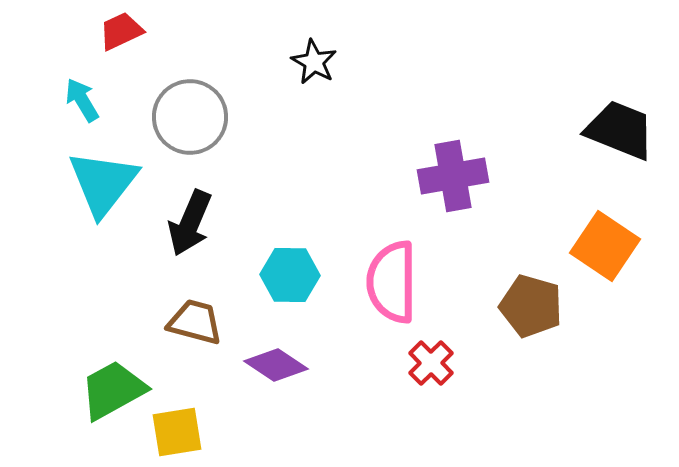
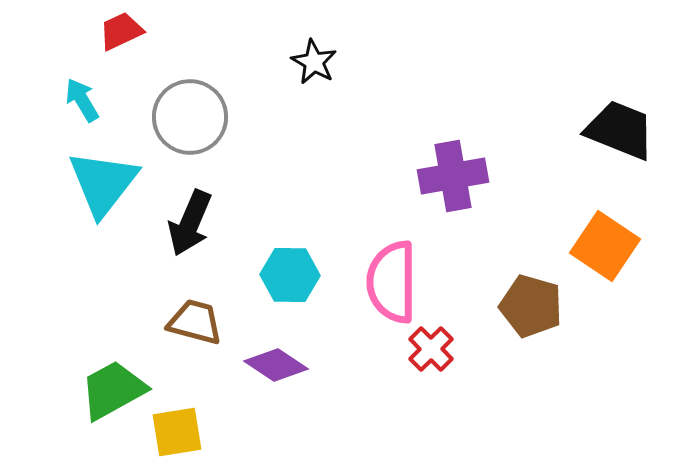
red cross: moved 14 px up
